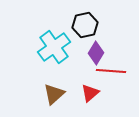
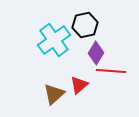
cyan cross: moved 7 px up
red triangle: moved 11 px left, 8 px up
